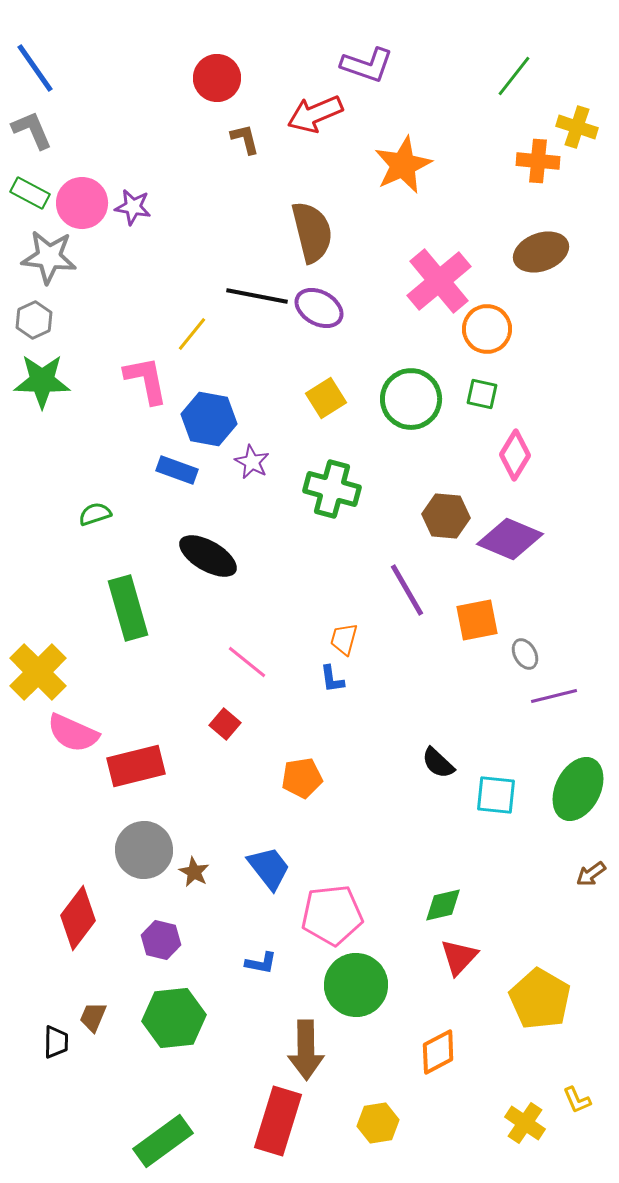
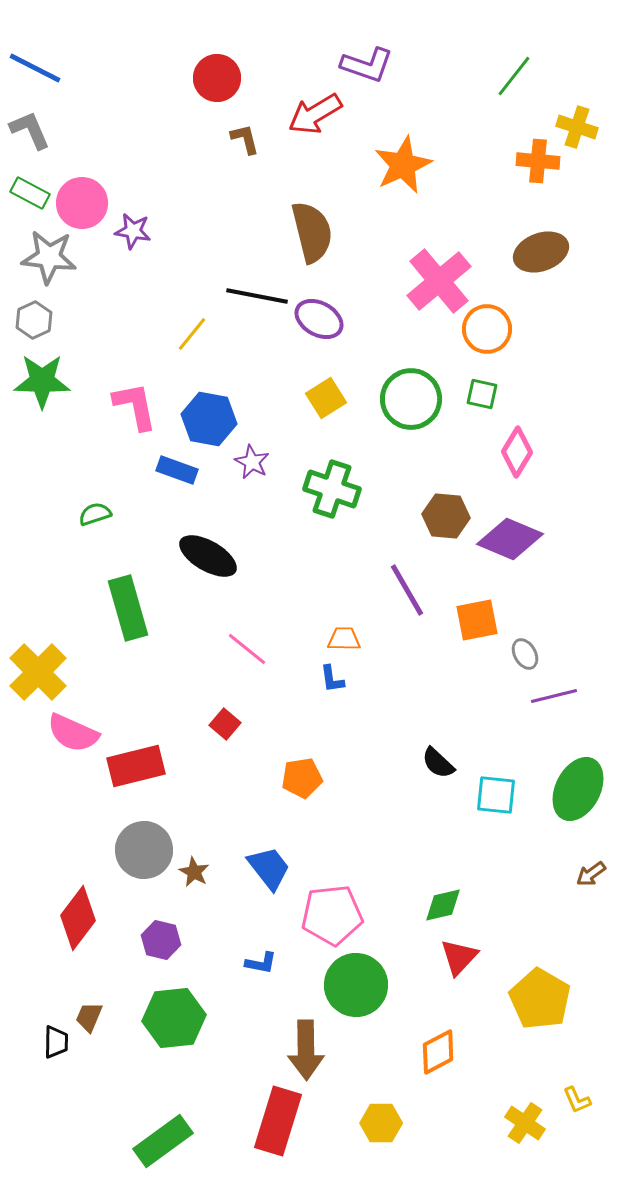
blue line at (35, 68): rotated 28 degrees counterclockwise
red arrow at (315, 114): rotated 8 degrees counterclockwise
gray L-shape at (32, 130): moved 2 px left
purple star at (133, 207): moved 24 px down
purple ellipse at (319, 308): moved 11 px down
pink L-shape at (146, 380): moved 11 px left, 26 px down
pink diamond at (515, 455): moved 2 px right, 3 px up
green cross at (332, 489): rotated 4 degrees clockwise
orange trapezoid at (344, 639): rotated 76 degrees clockwise
pink line at (247, 662): moved 13 px up
brown trapezoid at (93, 1017): moved 4 px left
yellow hexagon at (378, 1123): moved 3 px right; rotated 9 degrees clockwise
